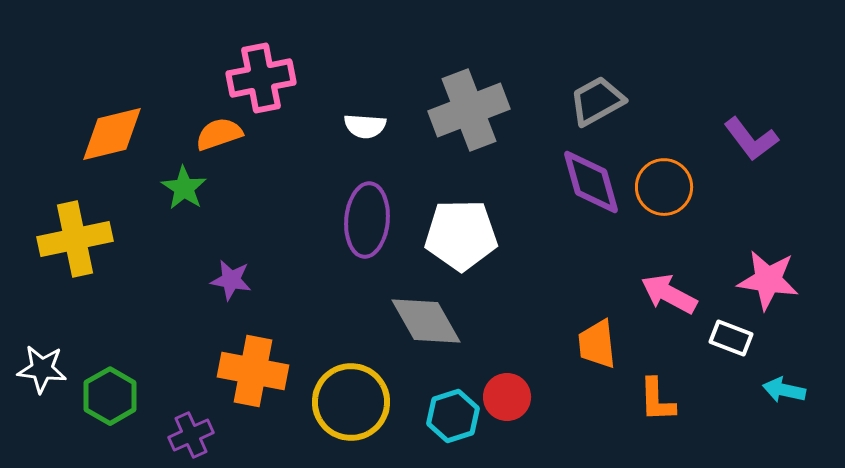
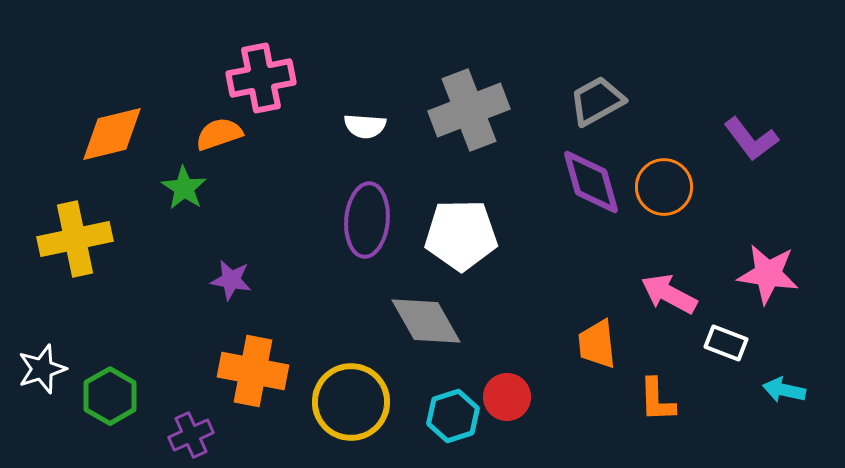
pink star: moved 6 px up
white rectangle: moved 5 px left, 5 px down
white star: rotated 24 degrees counterclockwise
